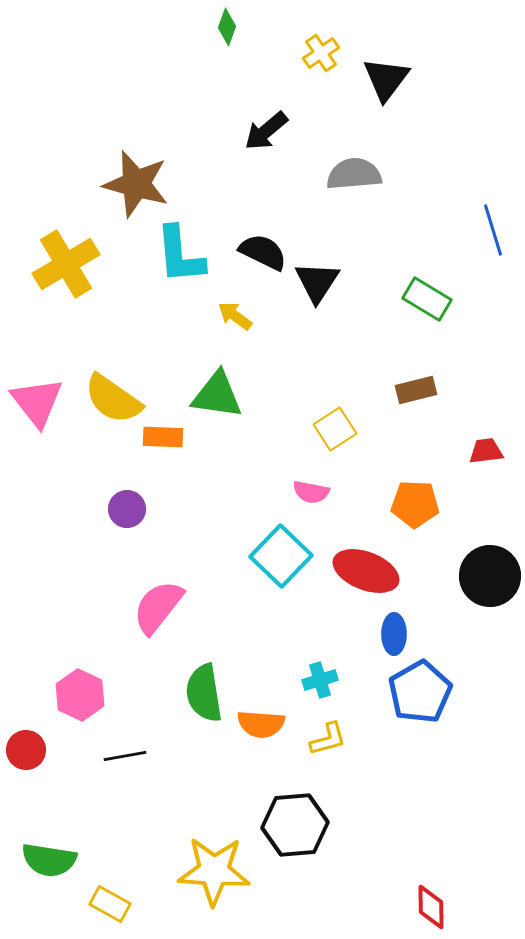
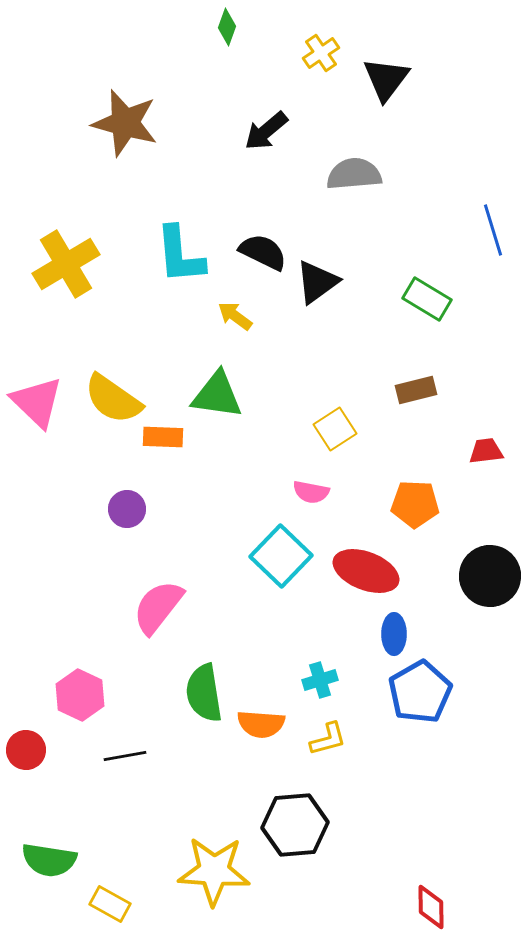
brown star at (136, 184): moved 11 px left, 61 px up
black triangle at (317, 282): rotated 21 degrees clockwise
pink triangle at (37, 402): rotated 8 degrees counterclockwise
